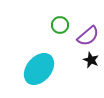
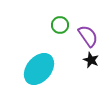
purple semicircle: rotated 85 degrees counterclockwise
